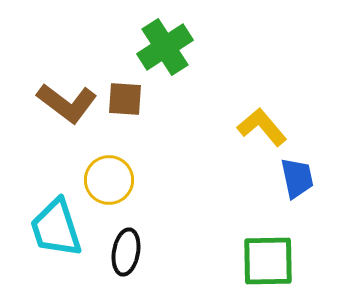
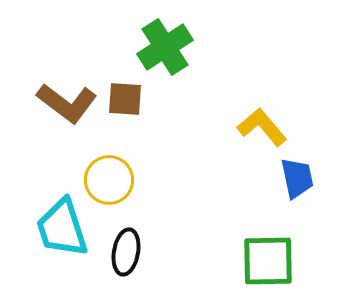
cyan trapezoid: moved 6 px right
